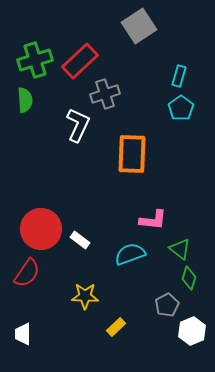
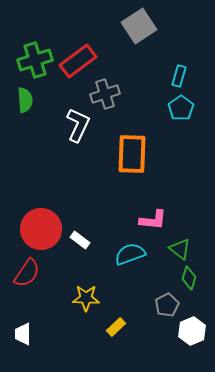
red rectangle: moved 2 px left; rotated 6 degrees clockwise
yellow star: moved 1 px right, 2 px down
